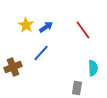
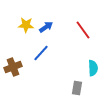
yellow star: rotated 28 degrees counterclockwise
